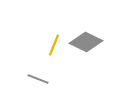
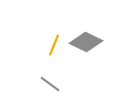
gray line: moved 12 px right, 5 px down; rotated 15 degrees clockwise
